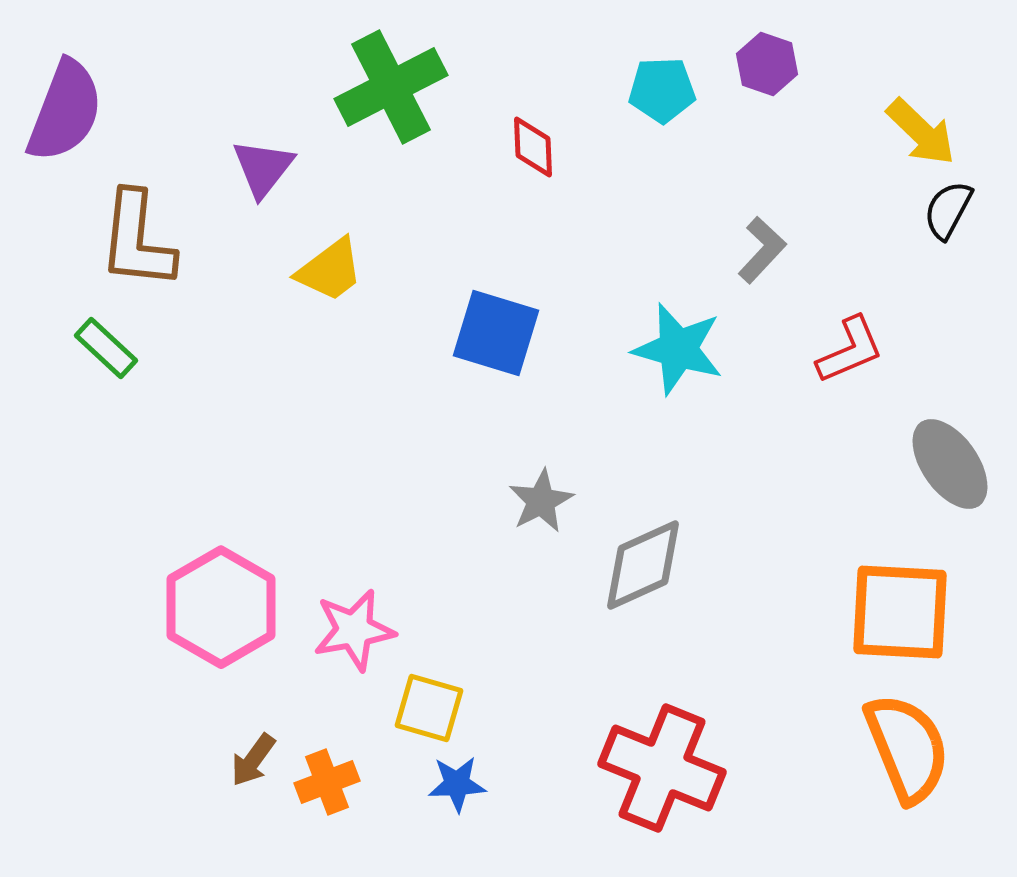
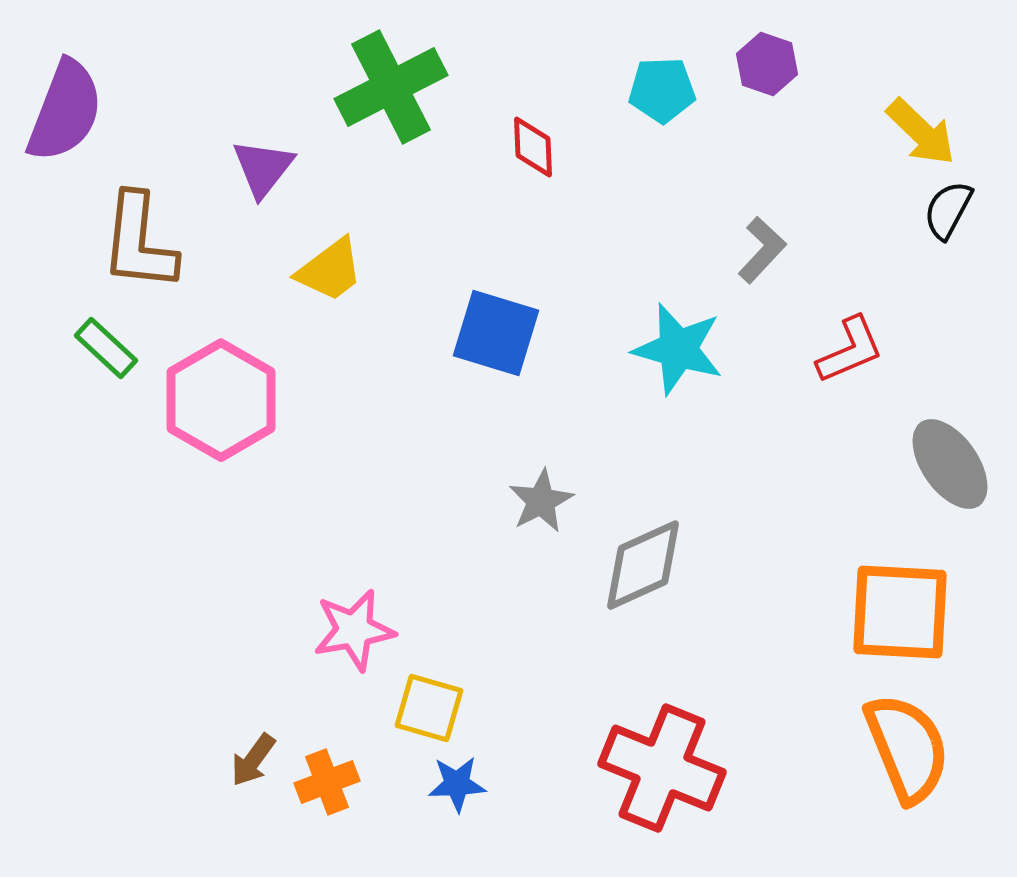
brown L-shape: moved 2 px right, 2 px down
pink hexagon: moved 207 px up
